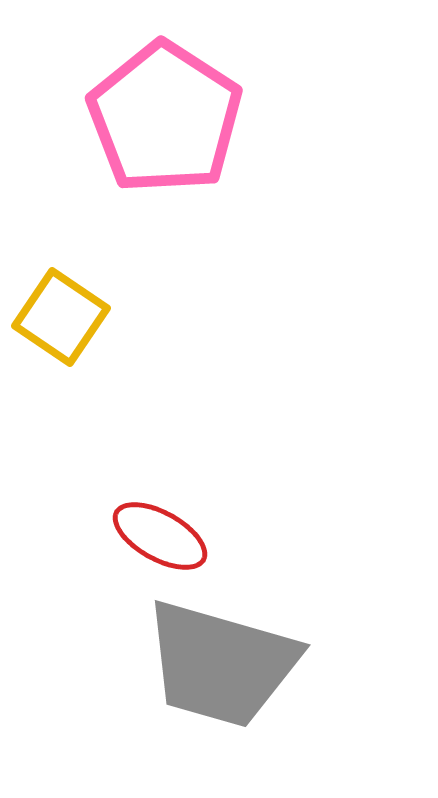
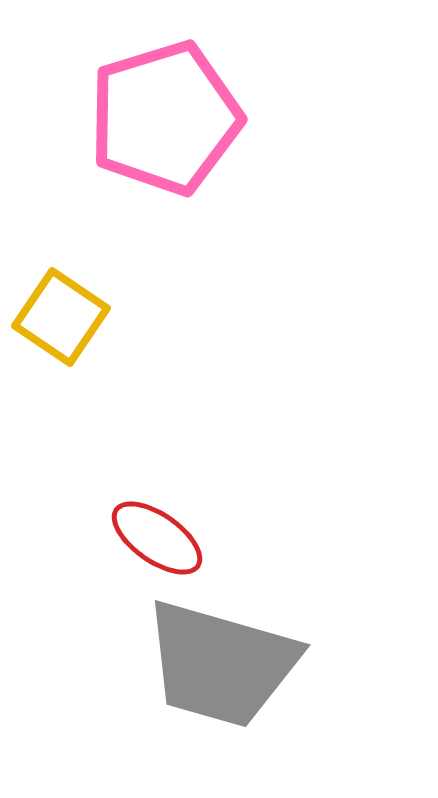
pink pentagon: rotated 22 degrees clockwise
red ellipse: moved 3 px left, 2 px down; rotated 6 degrees clockwise
